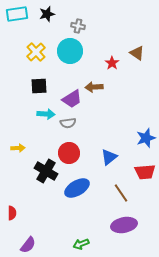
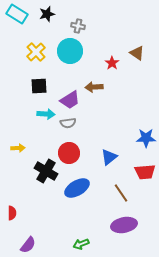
cyan rectangle: rotated 40 degrees clockwise
purple trapezoid: moved 2 px left, 1 px down
blue star: rotated 18 degrees clockwise
